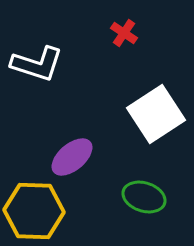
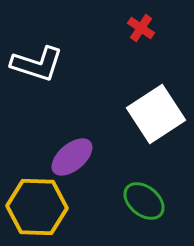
red cross: moved 17 px right, 5 px up
green ellipse: moved 4 px down; rotated 21 degrees clockwise
yellow hexagon: moved 3 px right, 4 px up
